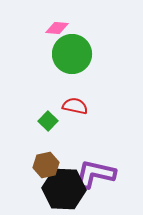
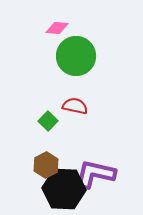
green circle: moved 4 px right, 2 px down
brown hexagon: rotated 15 degrees counterclockwise
